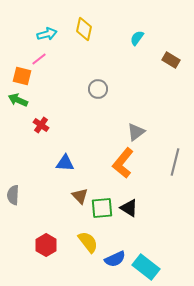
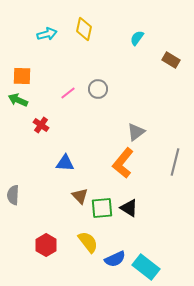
pink line: moved 29 px right, 34 px down
orange square: rotated 12 degrees counterclockwise
